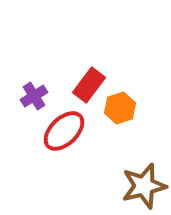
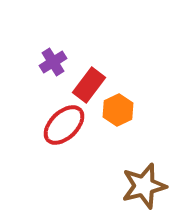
purple cross: moved 19 px right, 34 px up
orange hexagon: moved 2 px left, 2 px down; rotated 8 degrees counterclockwise
red ellipse: moved 6 px up
